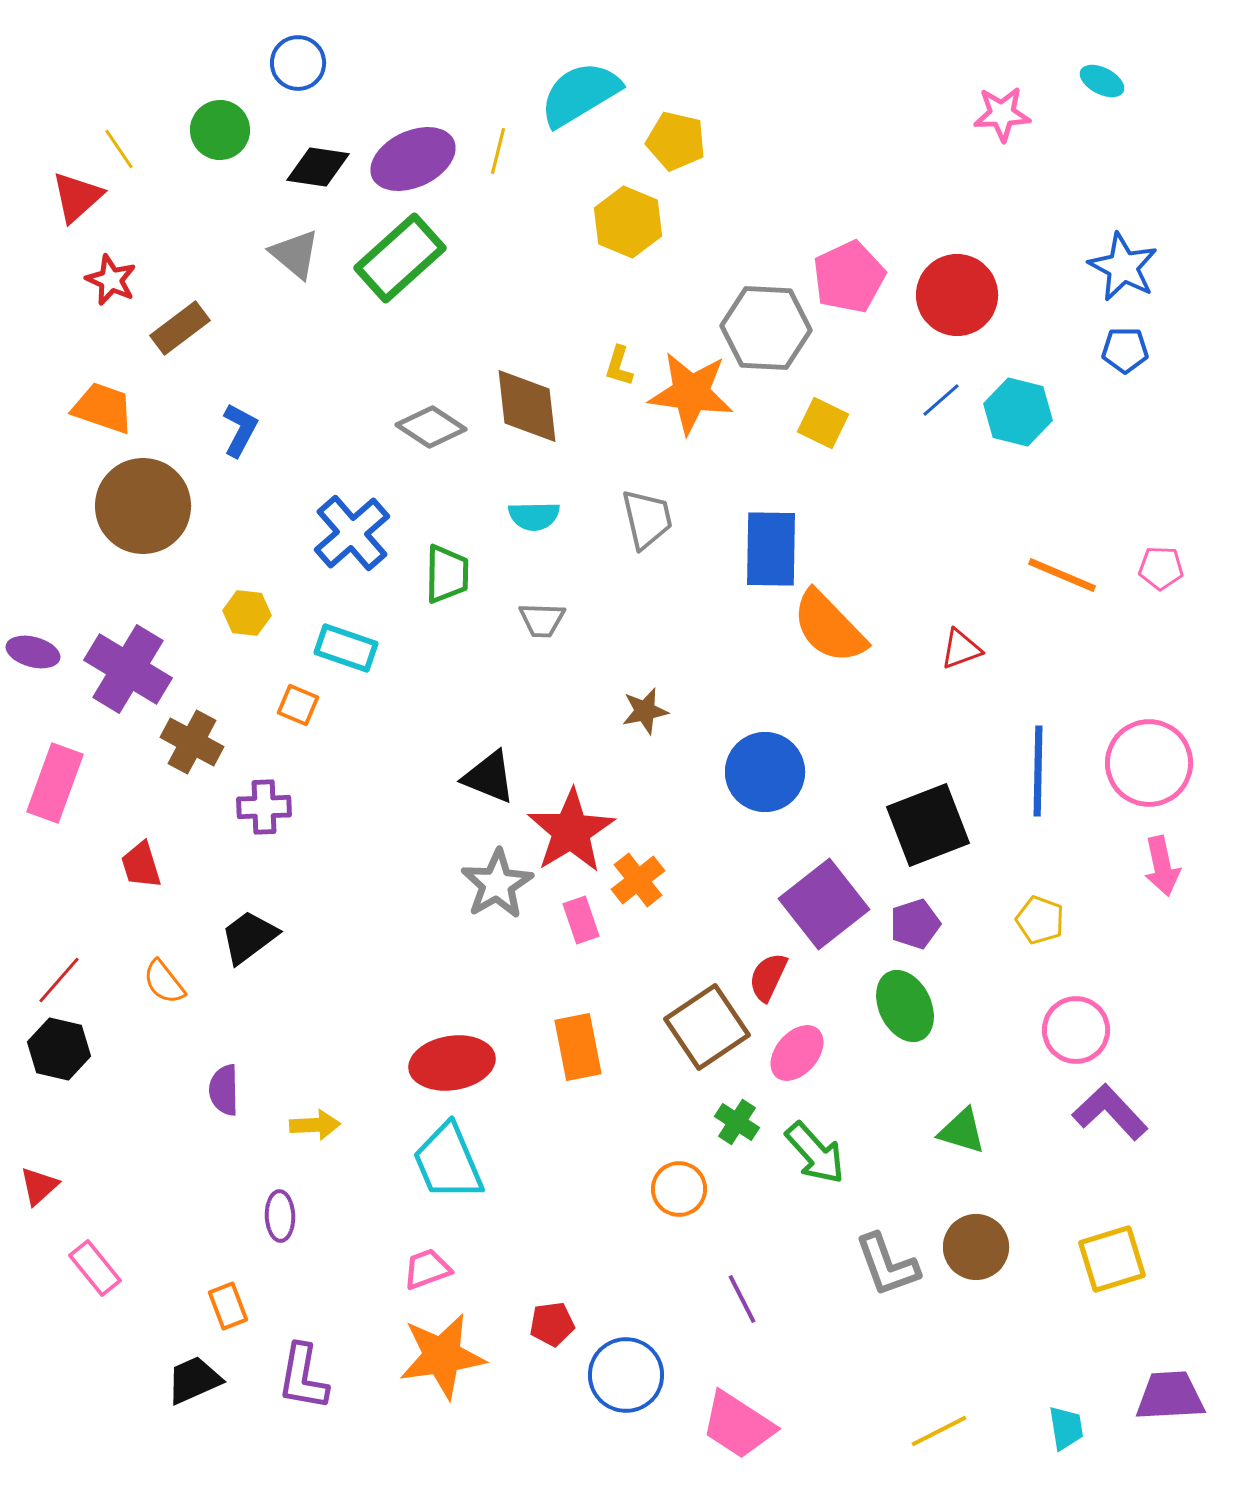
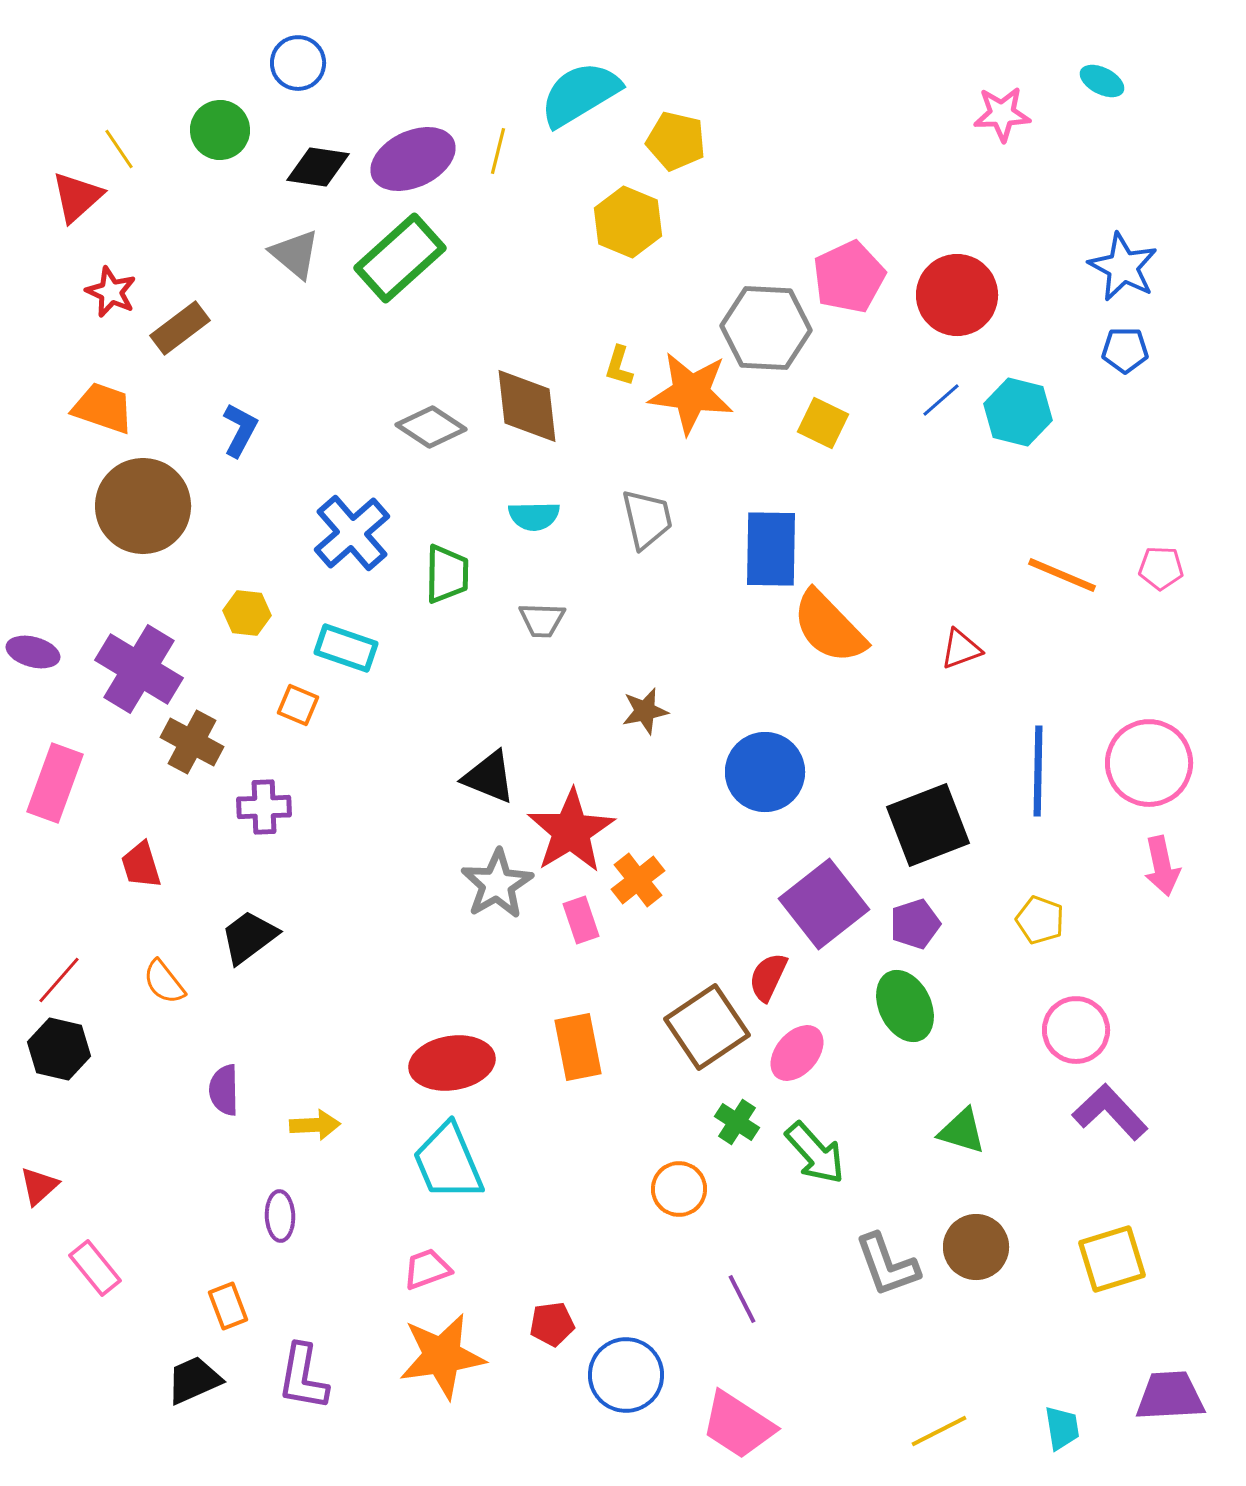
red star at (111, 280): moved 12 px down
purple cross at (128, 669): moved 11 px right
cyan trapezoid at (1066, 1428): moved 4 px left
